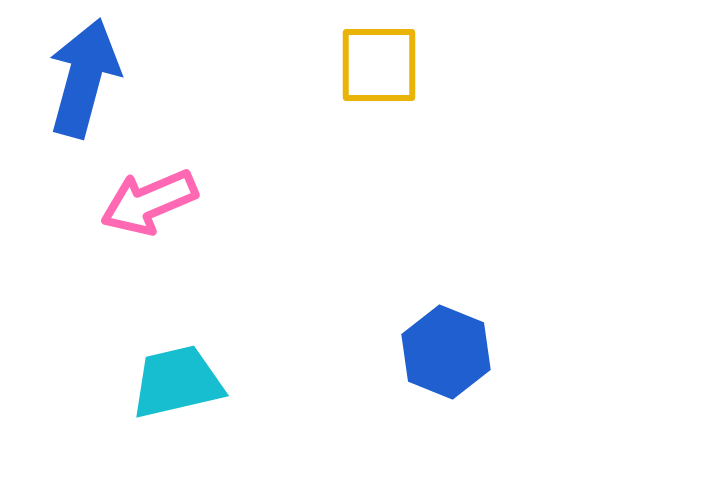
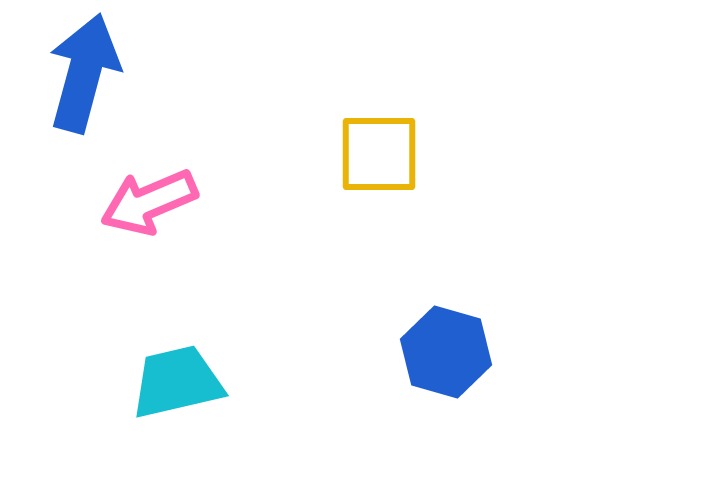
yellow square: moved 89 px down
blue arrow: moved 5 px up
blue hexagon: rotated 6 degrees counterclockwise
